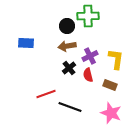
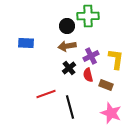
purple cross: moved 1 px right
brown rectangle: moved 4 px left
black line: rotated 55 degrees clockwise
